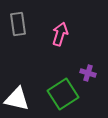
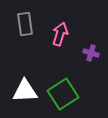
gray rectangle: moved 7 px right
purple cross: moved 3 px right, 20 px up
white triangle: moved 8 px right, 8 px up; rotated 16 degrees counterclockwise
